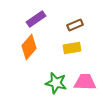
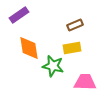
purple rectangle: moved 17 px left, 4 px up
orange diamond: moved 1 px down; rotated 50 degrees counterclockwise
green star: moved 3 px left, 17 px up
